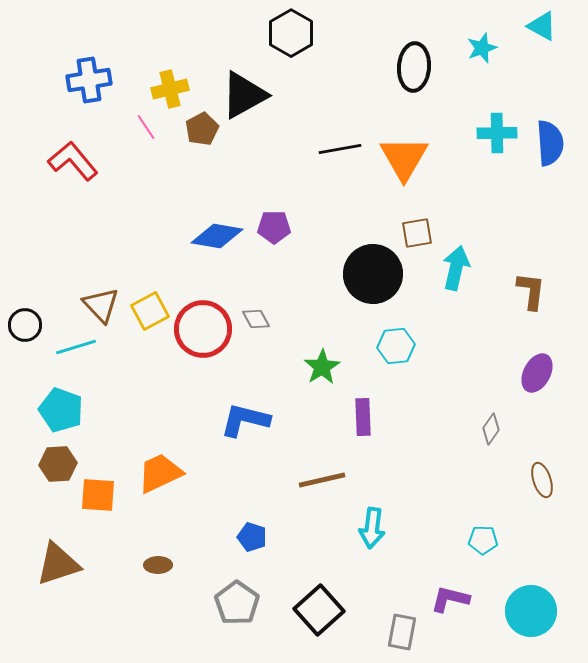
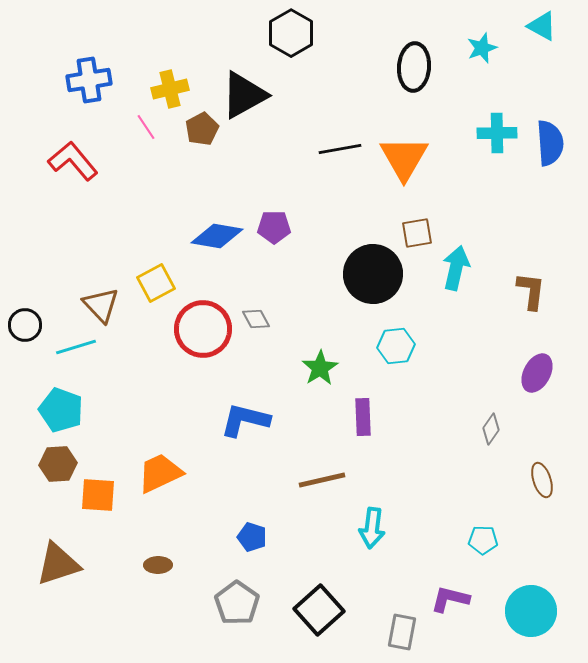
yellow square at (150, 311): moved 6 px right, 28 px up
green star at (322, 367): moved 2 px left, 1 px down
